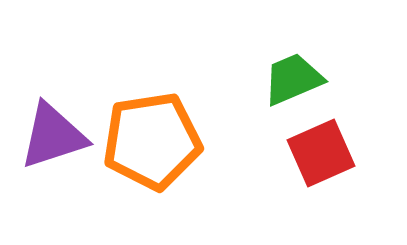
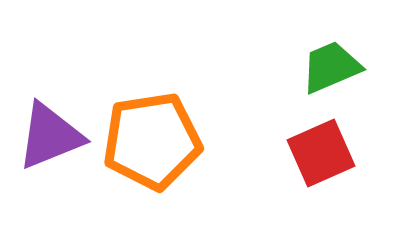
green trapezoid: moved 38 px right, 12 px up
purple triangle: moved 3 px left; rotated 4 degrees counterclockwise
